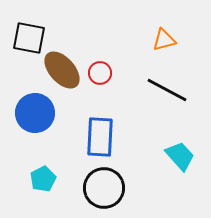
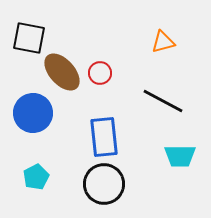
orange triangle: moved 1 px left, 2 px down
brown ellipse: moved 2 px down
black line: moved 4 px left, 11 px down
blue circle: moved 2 px left
blue rectangle: moved 4 px right; rotated 9 degrees counterclockwise
cyan trapezoid: rotated 132 degrees clockwise
cyan pentagon: moved 7 px left, 2 px up
black circle: moved 4 px up
